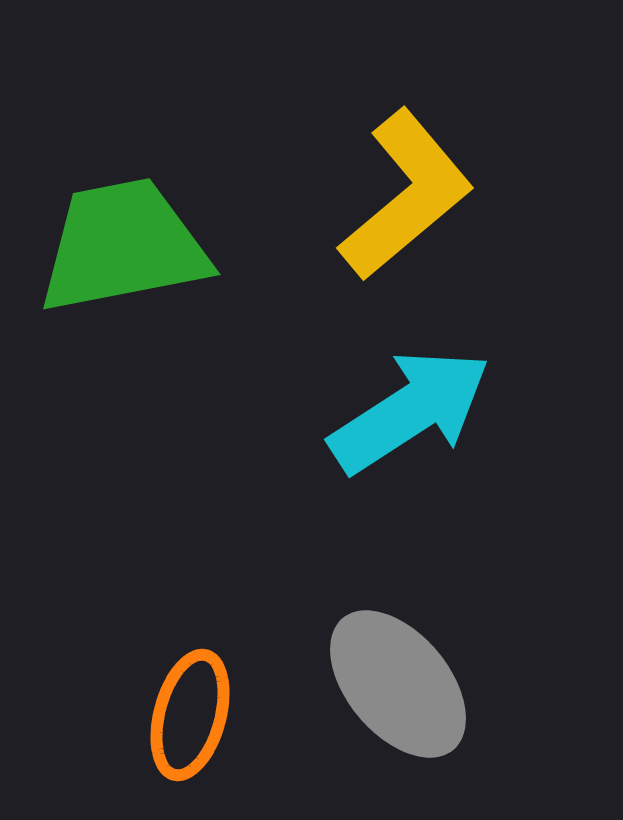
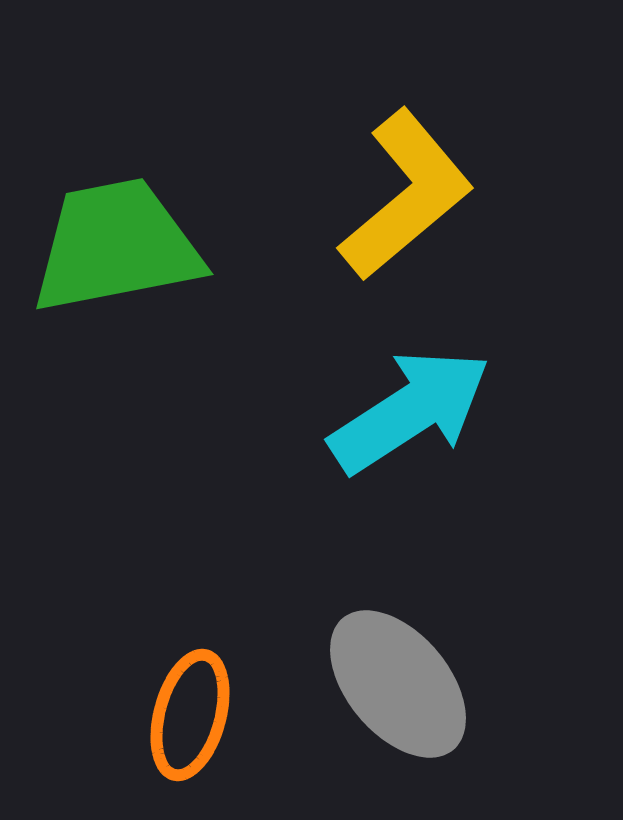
green trapezoid: moved 7 px left
